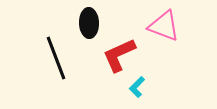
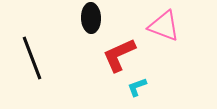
black ellipse: moved 2 px right, 5 px up
black line: moved 24 px left
cyan L-shape: rotated 25 degrees clockwise
